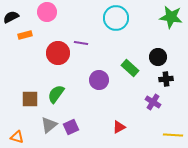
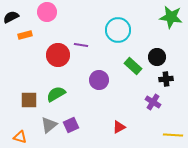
cyan circle: moved 2 px right, 12 px down
purple line: moved 2 px down
red circle: moved 2 px down
black circle: moved 1 px left
green rectangle: moved 3 px right, 2 px up
green semicircle: rotated 24 degrees clockwise
brown square: moved 1 px left, 1 px down
purple square: moved 2 px up
orange triangle: moved 3 px right
